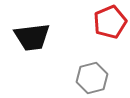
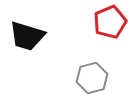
black trapezoid: moved 5 px left, 1 px up; rotated 24 degrees clockwise
